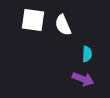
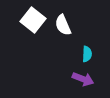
white square: rotated 30 degrees clockwise
